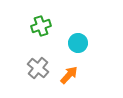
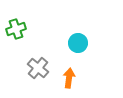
green cross: moved 25 px left, 3 px down
orange arrow: moved 3 px down; rotated 36 degrees counterclockwise
